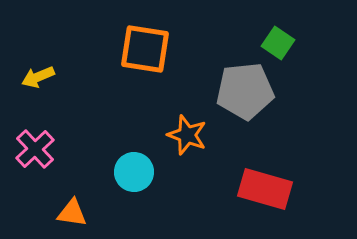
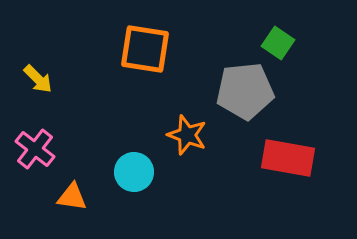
yellow arrow: moved 2 px down; rotated 112 degrees counterclockwise
pink cross: rotated 9 degrees counterclockwise
red rectangle: moved 23 px right, 31 px up; rotated 6 degrees counterclockwise
orange triangle: moved 16 px up
